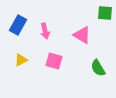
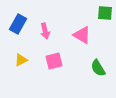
blue rectangle: moved 1 px up
pink square: rotated 30 degrees counterclockwise
